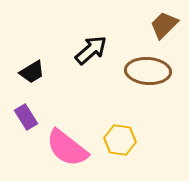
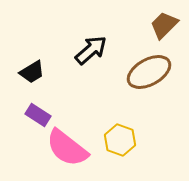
brown ellipse: moved 1 px right, 1 px down; rotated 33 degrees counterclockwise
purple rectangle: moved 12 px right, 2 px up; rotated 25 degrees counterclockwise
yellow hexagon: rotated 12 degrees clockwise
